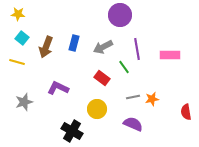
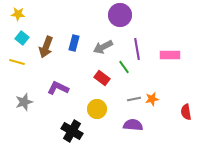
gray line: moved 1 px right, 2 px down
purple semicircle: moved 1 px down; rotated 18 degrees counterclockwise
